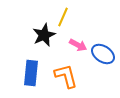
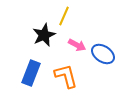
yellow line: moved 1 px right, 1 px up
pink arrow: moved 1 px left
blue rectangle: rotated 15 degrees clockwise
